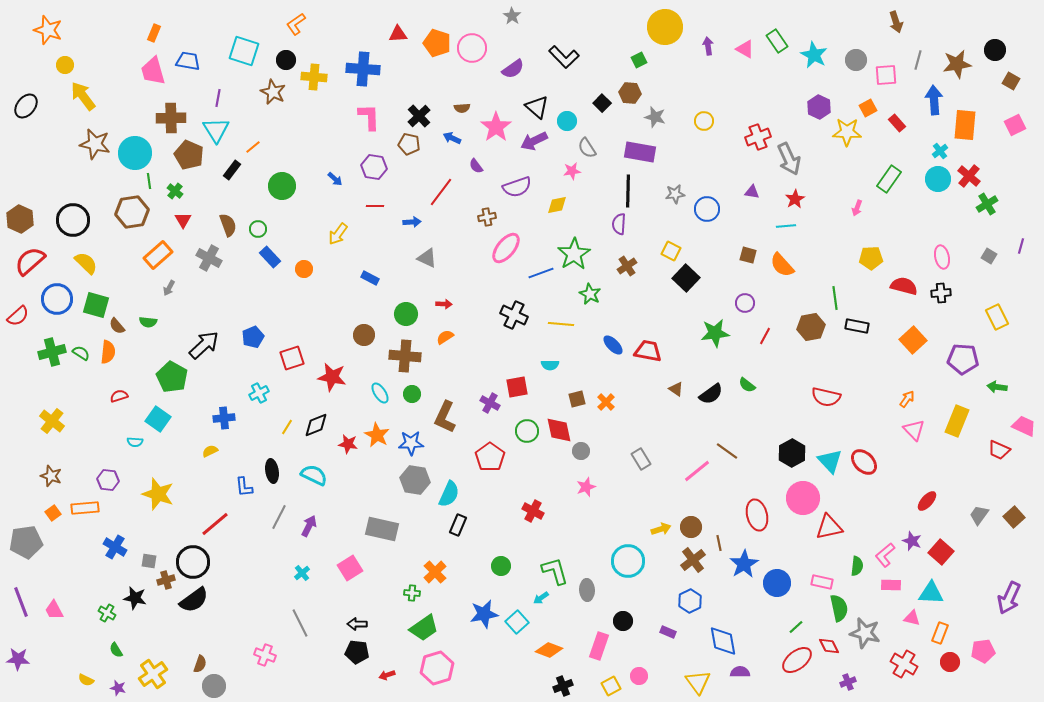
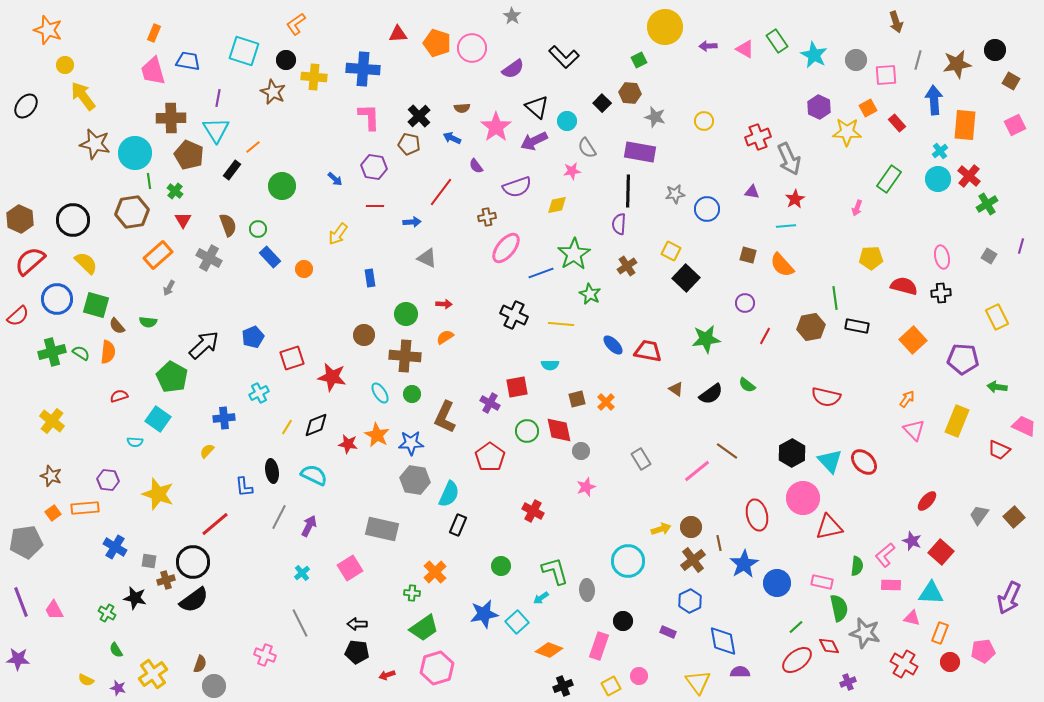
purple arrow at (708, 46): rotated 84 degrees counterclockwise
blue rectangle at (370, 278): rotated 54 degrees clockwise
green star at (715, 333): moved 9 px left, 6 px down
yellow semicircle at (210, 451): moved 3 px left; rotated 21 degrees counterclockwise
